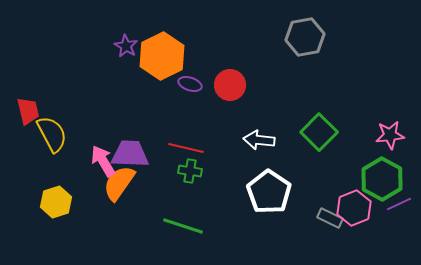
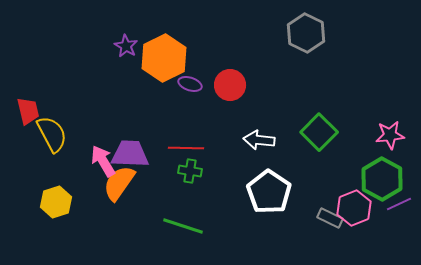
gray hexagon: moved 1 px right, 4 px up; rotated 24 degrees counterclockwise
orange hexagon: moved 2 px right, 2 px down
red line: rotated 12 degrees counterclockwise
